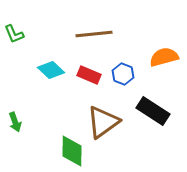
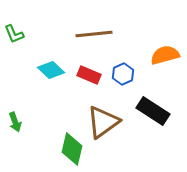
orange semicircle: moved 1 px right, 2 px up
blue hexagon: rotated 15 degrees clockwise
green diamond: moved 2 px up; rotated 12 degrees clockwise
